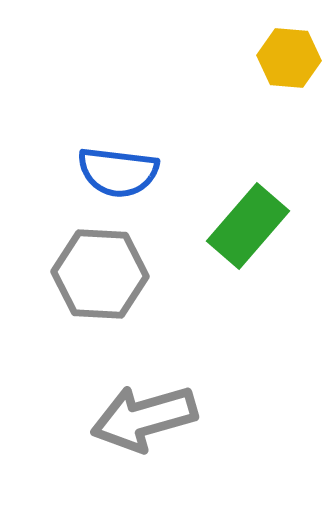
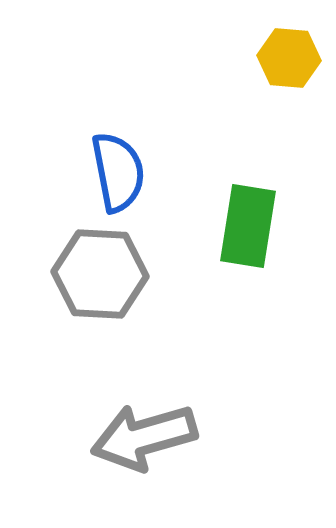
blue semicircle: rotated 108 degrees counterclockwise
green rectangle: rotated 32 degrees counterclockwise
gray arrow: moved 19 px down
